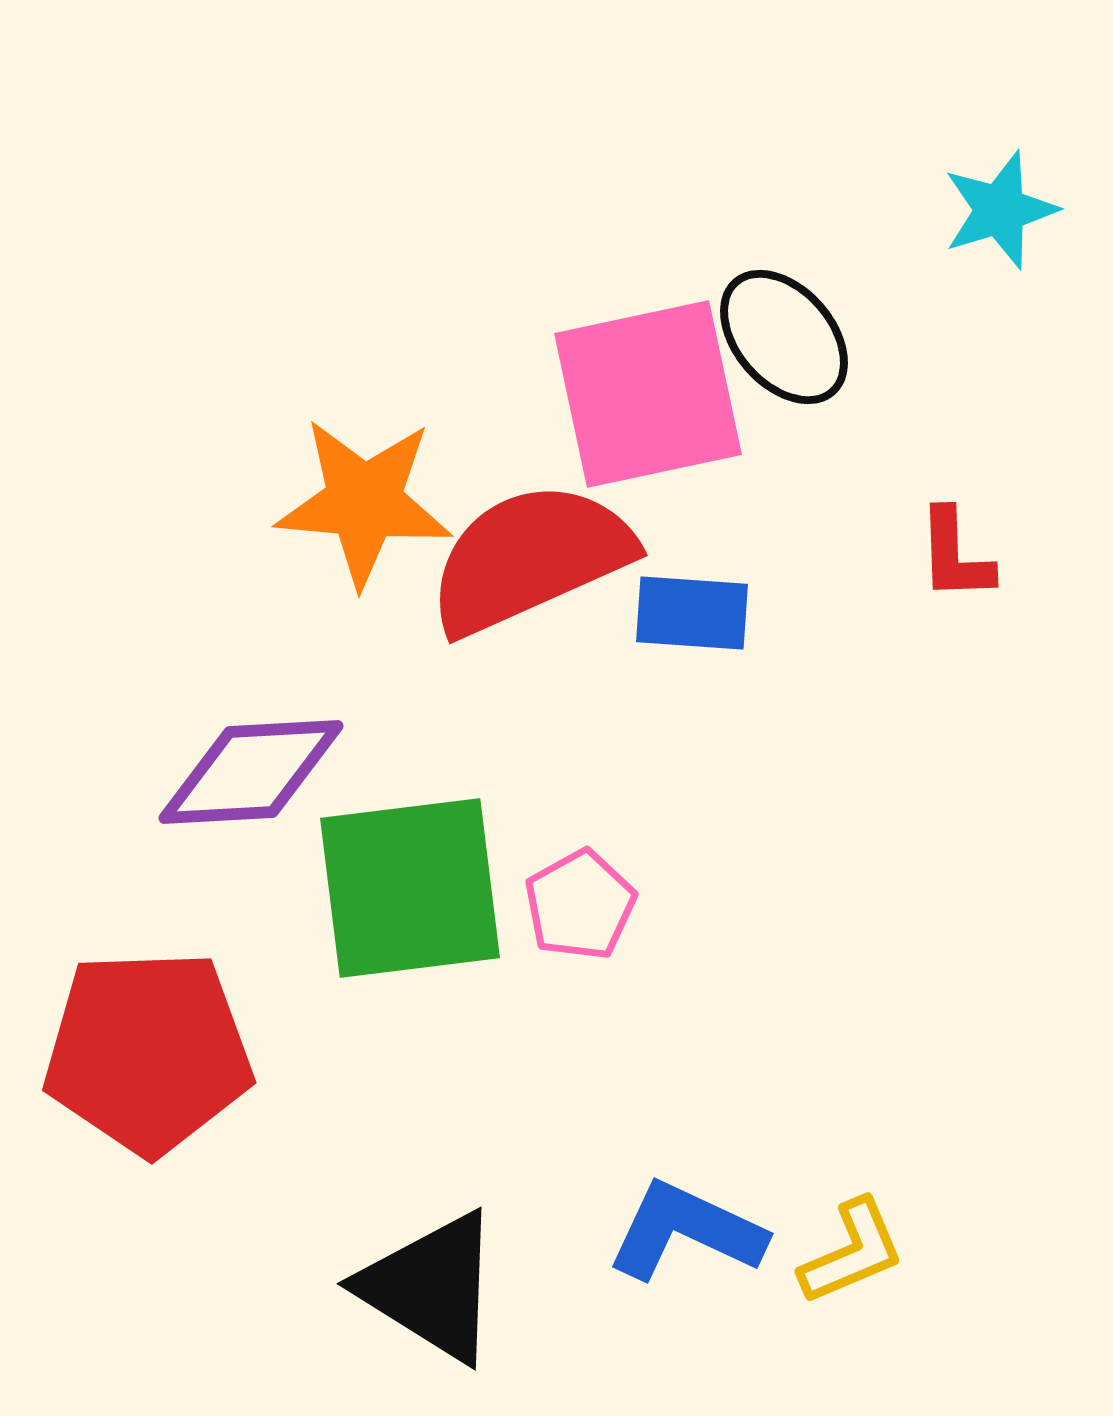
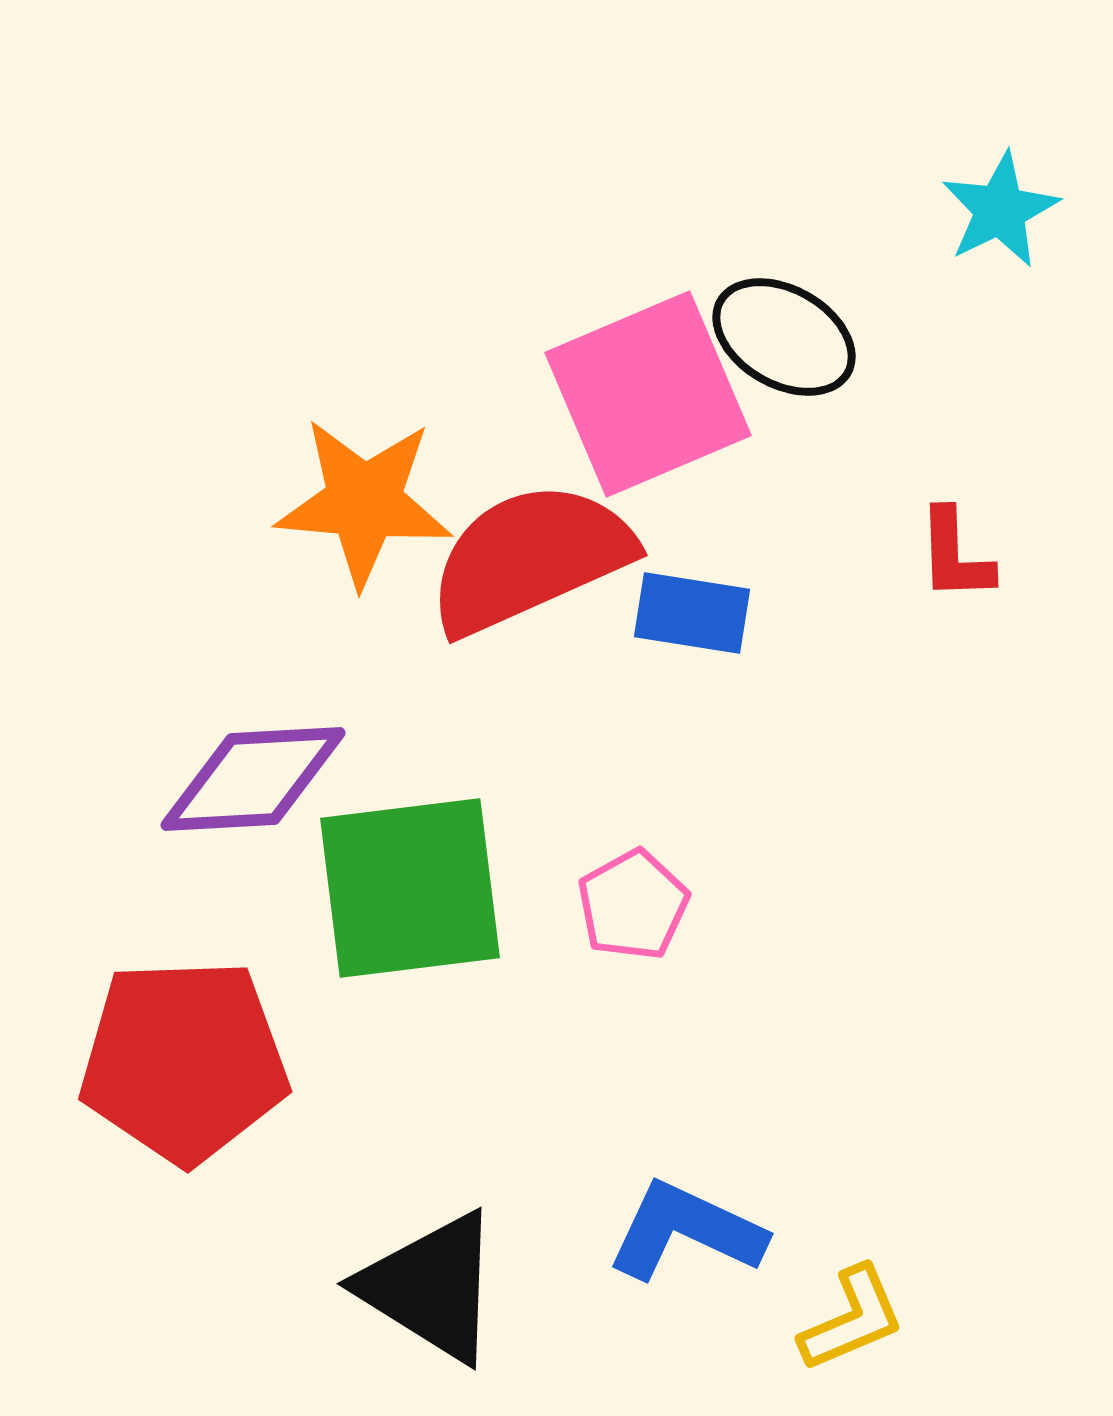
cyan star: rotated 9 degrees counterclockwise
black ellipse: rotated 19 degrees counterclockwise
pink square: rotated 11 degrees counterclockwise
blue rectangle: rotated 5 degrees clockwise
purple diamond: moved 2 px right, 7 px down
pink pentagon: moved 53 px right
red pentagon: moved 36 px right, 9 px down
yellow L-shape: moved 67 px down
